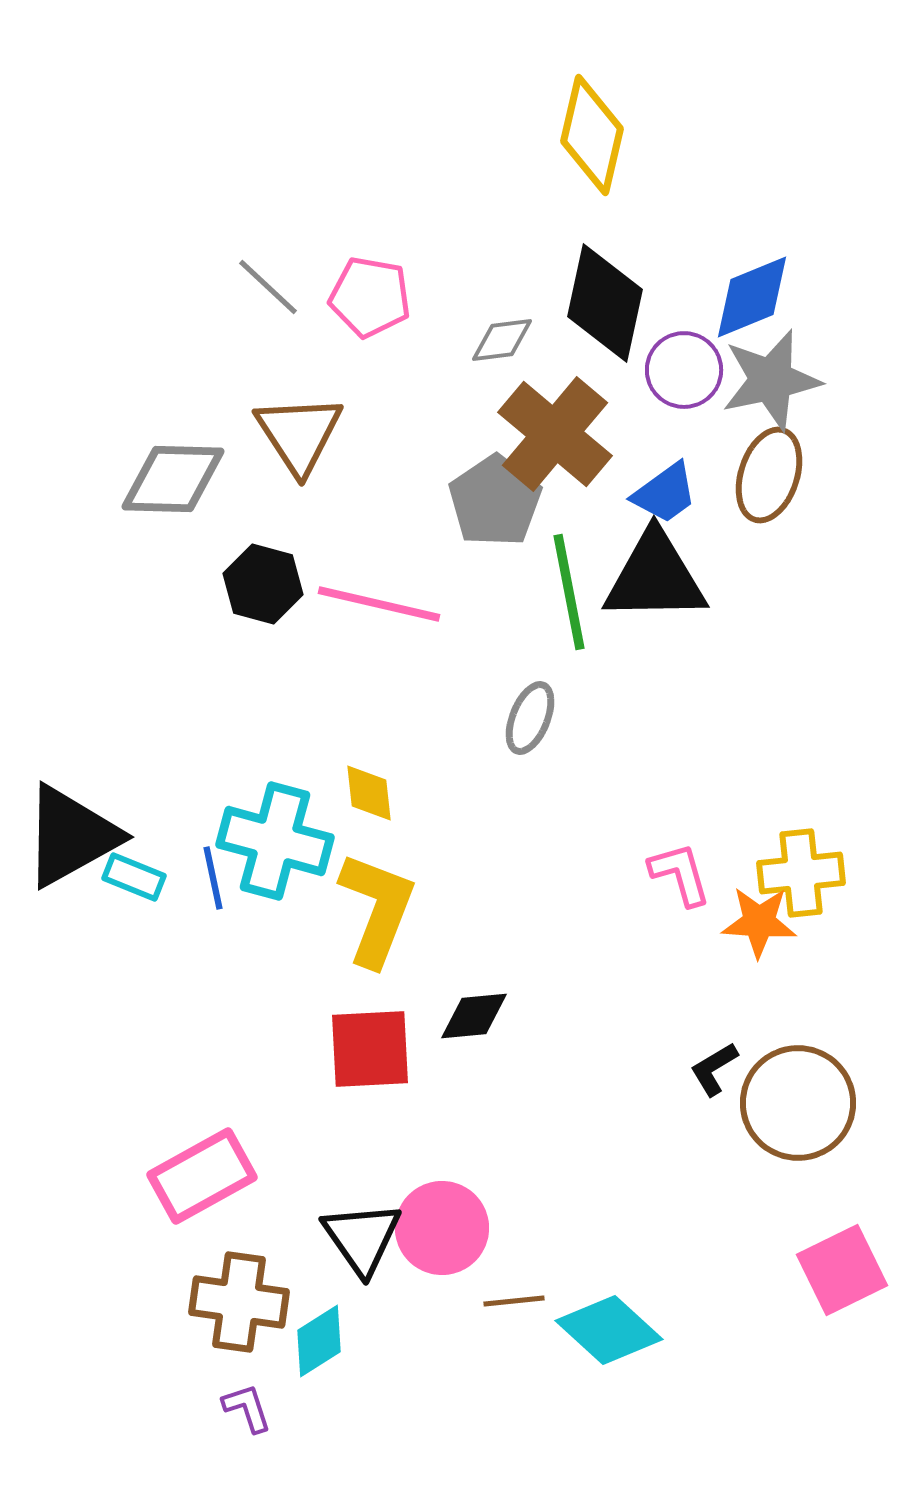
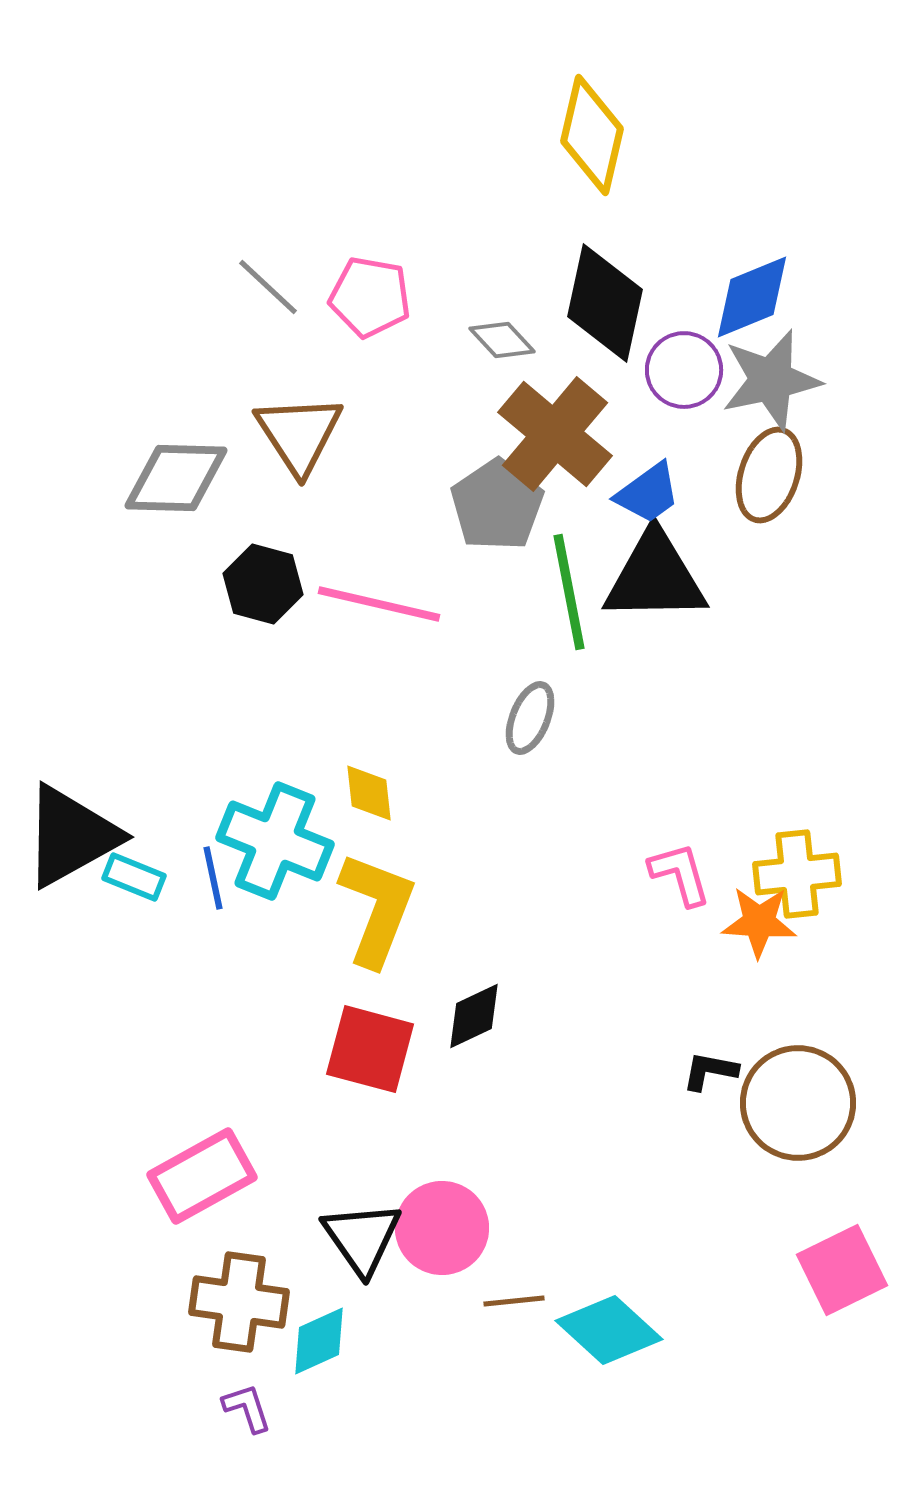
gray diamond at (502, 340): rotated 54 degrees clockwise
gray diamond at (173, 479): moved 3 px right, 1 px up
blue trapezoid at (665, 493): moved 17 px left
gray pentagon at (495, 501): moved 2 px right, 4 px down
cyan cross at (275, 841): rotated 7 degrees clockwise
yellow cross at (801, 873): moved 4 px left, 1 px down
black diamond at (474, 1016): rotated 20 degrees counterclockwise
red square at (370, 1049): rotated 18 degrees clockwise
black L-shape at (714, 1069): moved 4 px left, 2 px down; rotated 42 degrees clockwise
cyan diamond at (319, 1341): rotated 8 degrees clockwise
